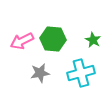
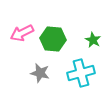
pink arrow: moved 8 px up
gray star: rotated 24 degrees clockwise
